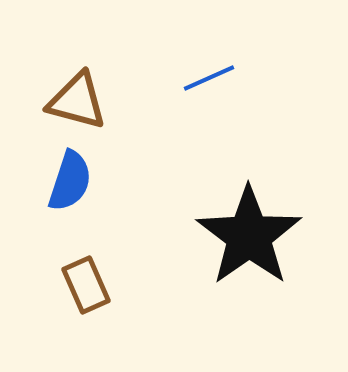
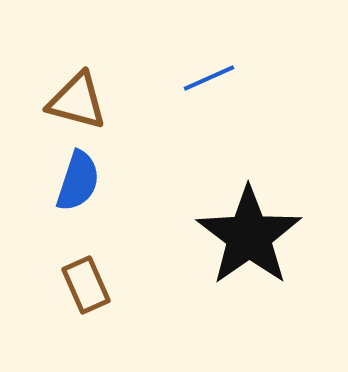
blue semicircle: moved 8 px right
